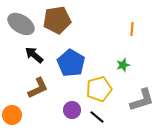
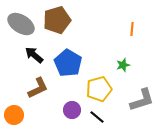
brown pentagon: rotated 8 degrees counterclockwise
blue pentagon: moved 3 px left
orange circle: moved 2 px right
